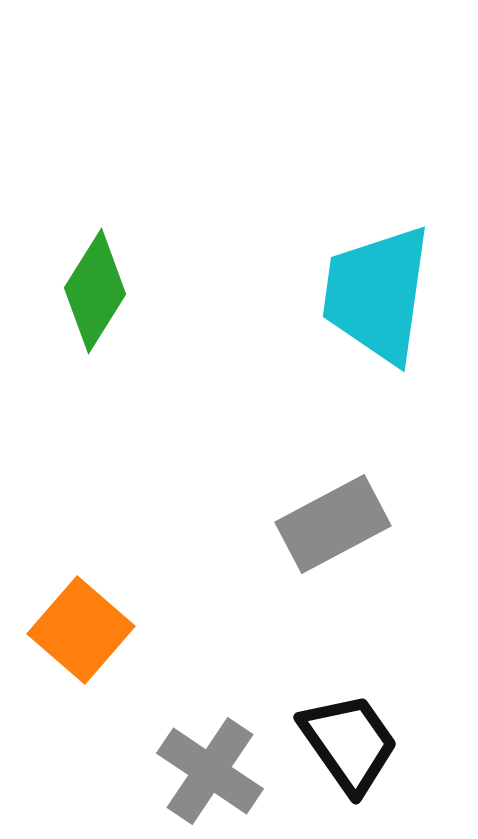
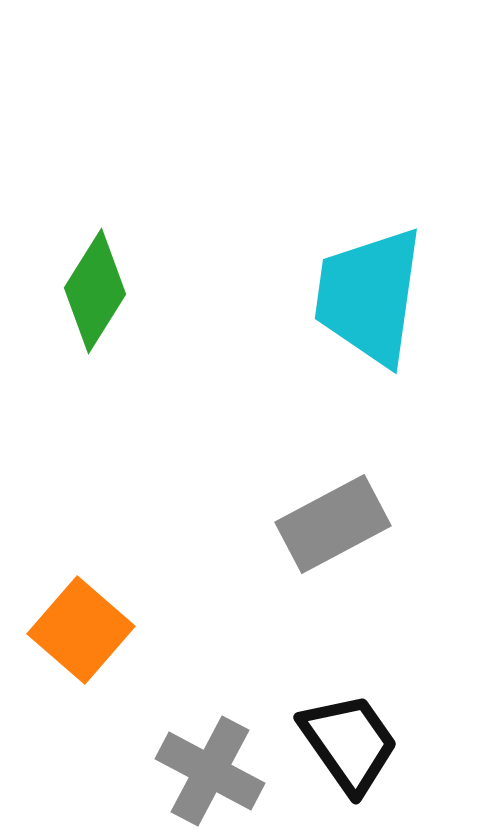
cyan trapezoid: moved 8 px left, 2 px down
gray cross: rotated 6 degrees counterclockwise
